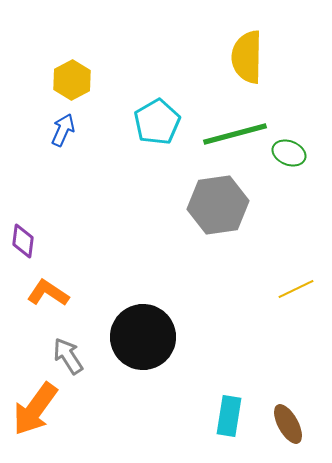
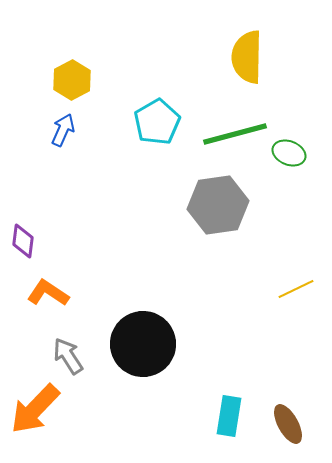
black circle: moved 7 px down
orange arrow: rotated 8 degrees clockwise
